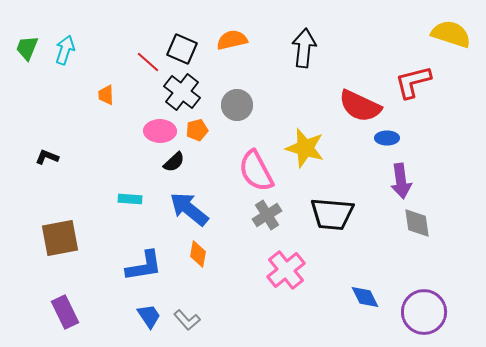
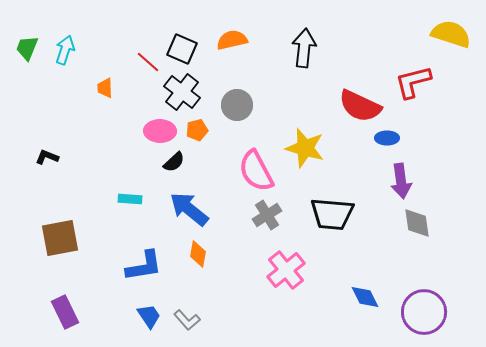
orange trapezoid: moved 1 px left, 7 px up
